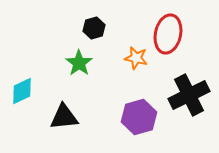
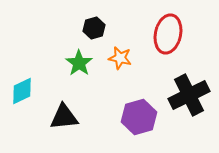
orange star: moved 16 px left
